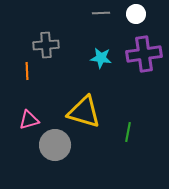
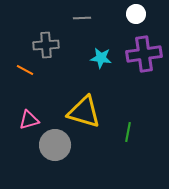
gray line: moved 19 px left, 5 px down
orange line: moved 2 px left, 1 px up; rotated 60 degrees counterclockwise
